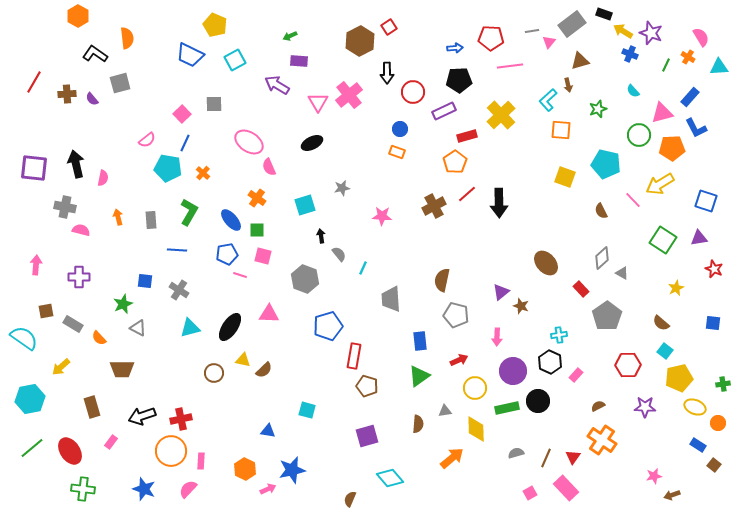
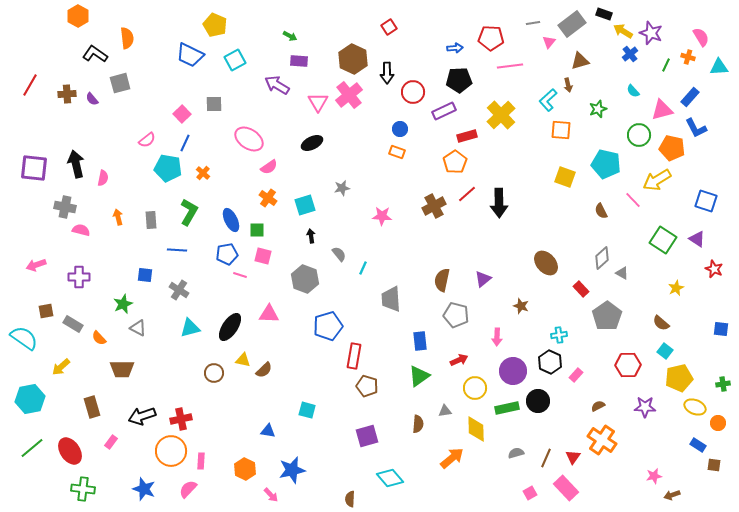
gray line at (532, 31): moved 1 px right, 8 px up
green arrow at (290, 36): rotated 128 degrees counterclockwise
brown hexagon at (360, 41): moved 7 px left, 18 px down; rotated 8 degrees counterclockwise
blue cross at (630, 54): rotated 28 degrees clockwise
orange cross at (688, 57): rotated 16 degrees counterclockwise
red line at (34, 82): moved 4 px left, 3 px down
pink triangle at (662, 113): moved 3 px up
pink ellipse at (249, 142): moved 3 px up
orange pentagon at (672, 148): rotated 15 degrees clockwise
pink semicircle at (269, 167): rotated 102 degrees counterclockwise
yellow arrow at (660, 184): moved 3 px left, 4 px up
orange cross at (257, 198): moved 11 px right
blue ellipse at (231, 220): rotated 15 degrees clockwise
black arrow at (321, 236): moved 10 px left
purple triangle at (699, 238): moved 2 px left, 1 px down; rotated 42 degrees clockwise
pink arrow at (36, 265): rotated 114 degrees counterclockwise
blue square at (145, 281): moved 6 px up
purple triangle at (501, 292): moved 18 px left, 13 px up
blue square at (713, 323): moved 8 px right, 6 px down
brown square at (714, 465): rotated 32 degrees counterclockwise
pink arrow at (268, 489): moved 3 px right, 6 px down; rotated 70 degrees clockwise
brown semicircle at (350, 499): rotated 21 degrees counterclockwise
